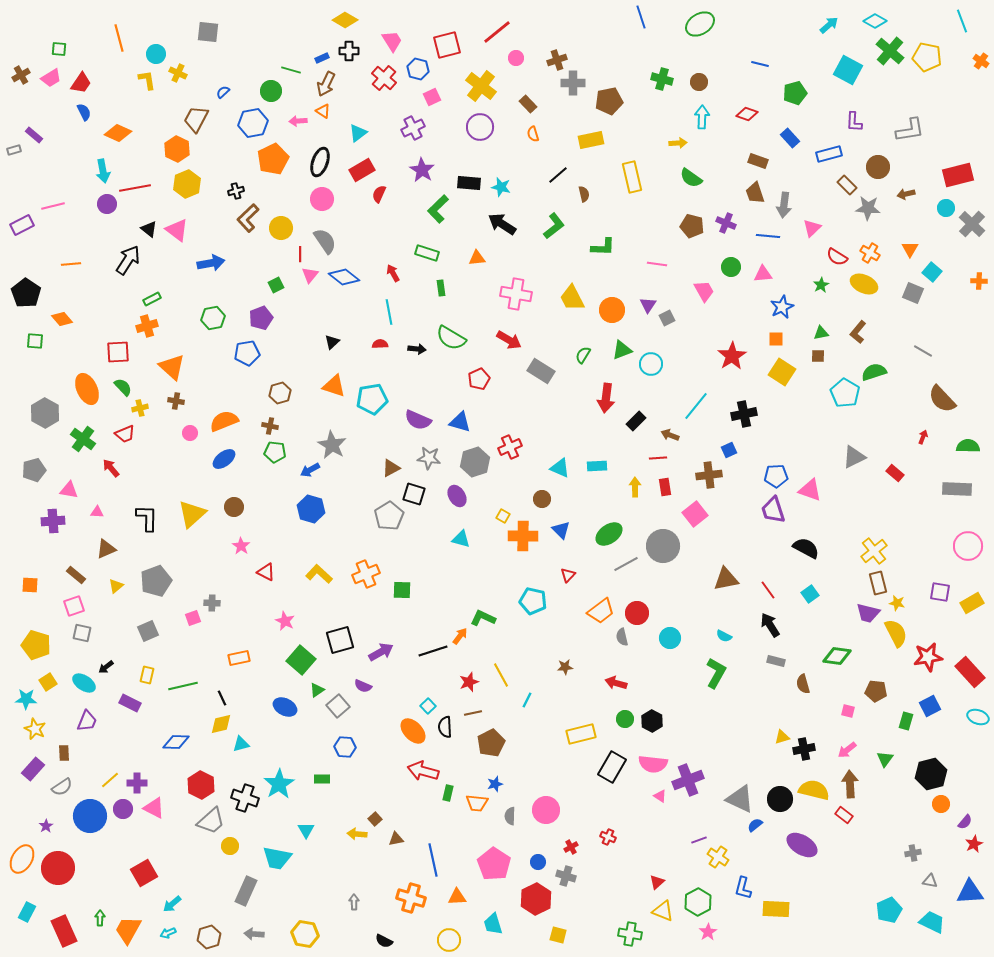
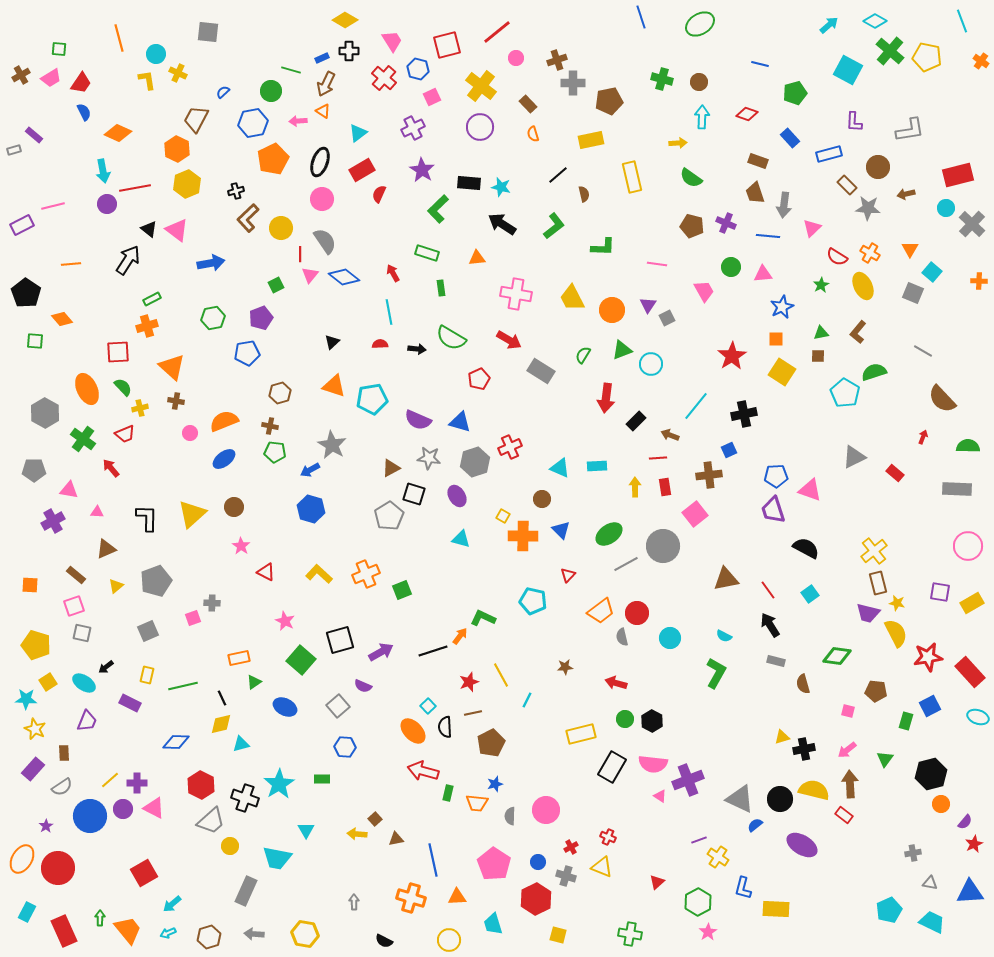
yellow ellipse at (864, 284): moved 1 px left, 2 px down; rotated 40 degrees clockwise
gray pentagon at (34, 470): rotated 15 degrees clockwise
purple cross at (53, 521): rotated 25 degrees counterclockwise
green square at (402, 590): rotated 24 degrees counterclockwise
green triangle at (317, 690): moved 63 px left, 8 px up
gray triangle at (930, 881): moved 2 px down
yellow triangle at (663, 911): moved 61 px left, 44 px up
orange trapezoid at (128, 930): rotated 112 degrees clockwise
